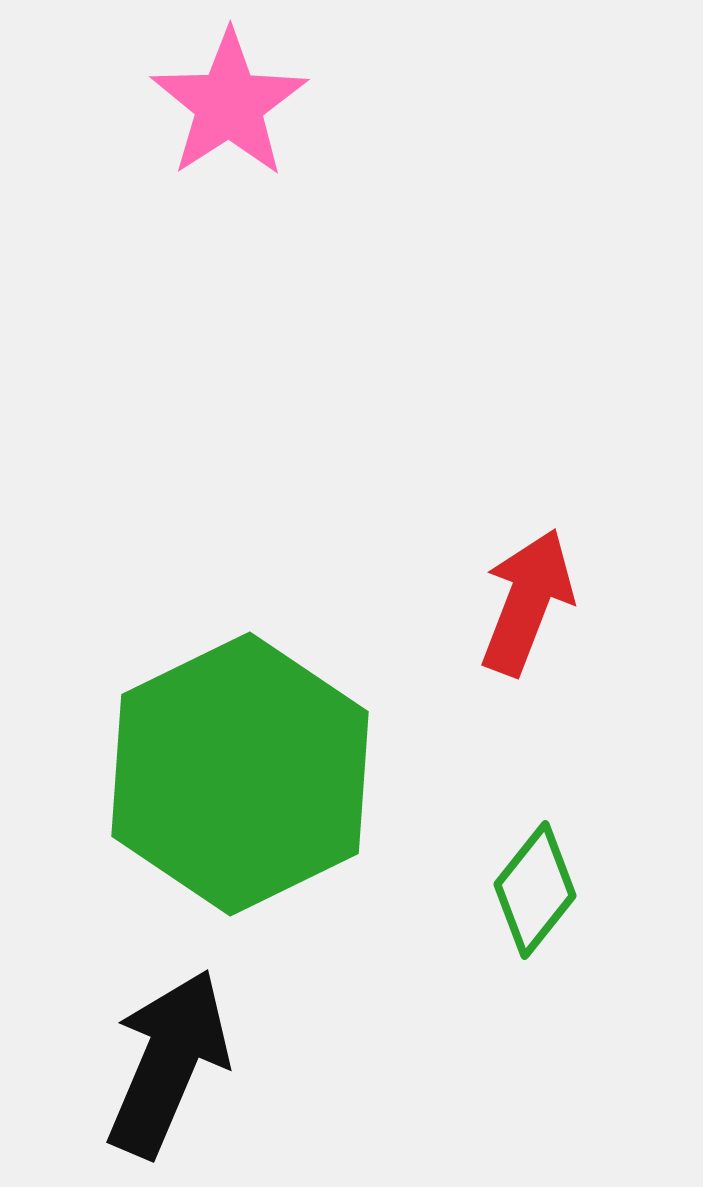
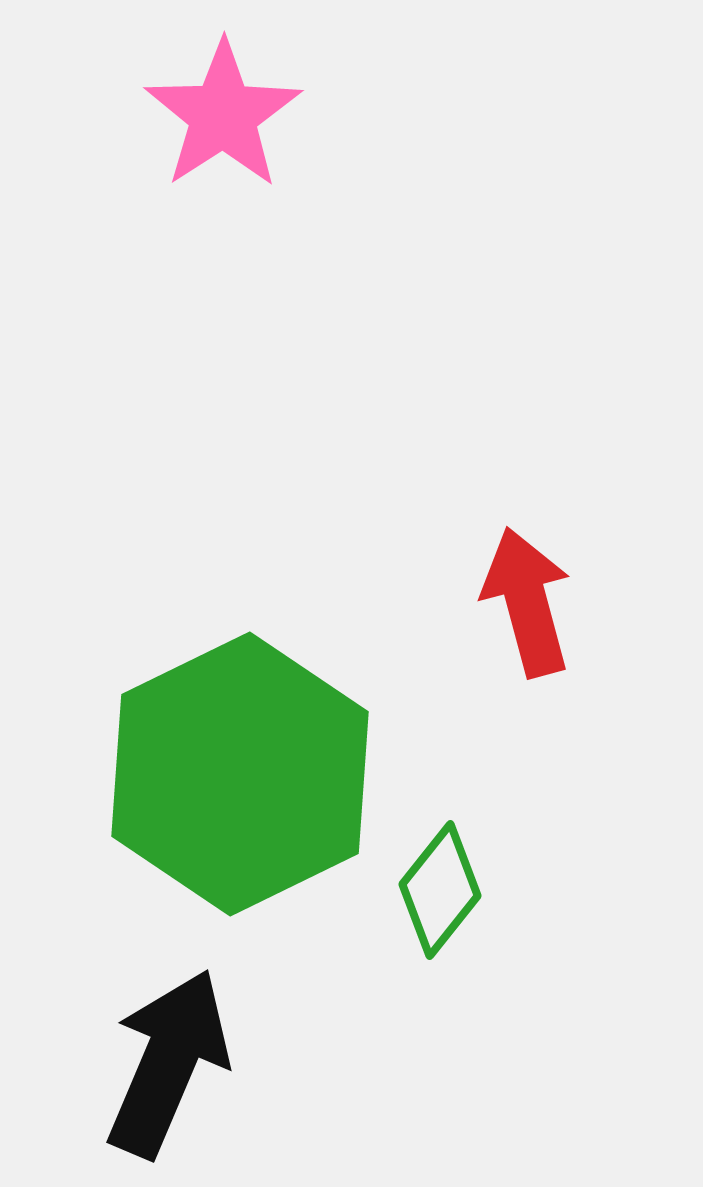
pink star: moved 6 px left, 11 px down
red arrow: rotated 36 degrees counterclockwise
green diamond: moved 95 px left
